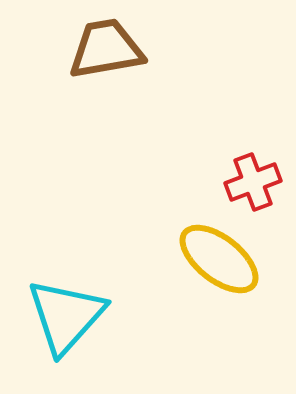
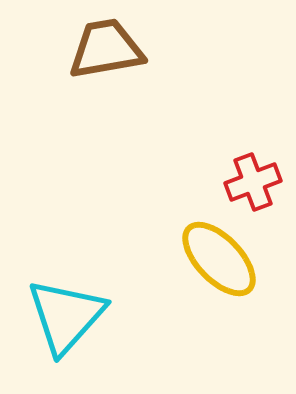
yellow ellipse: rotated 8 degrees clockwise
